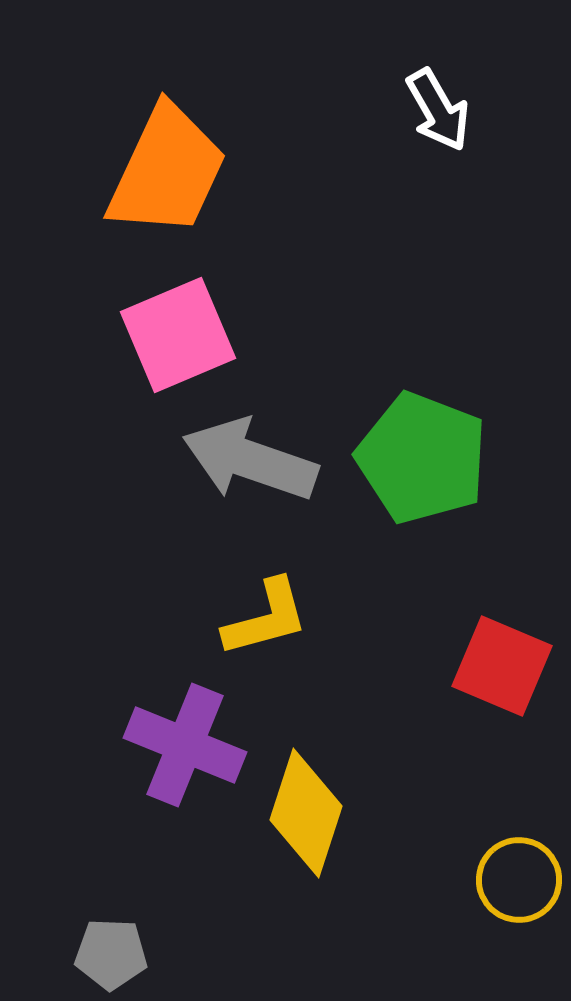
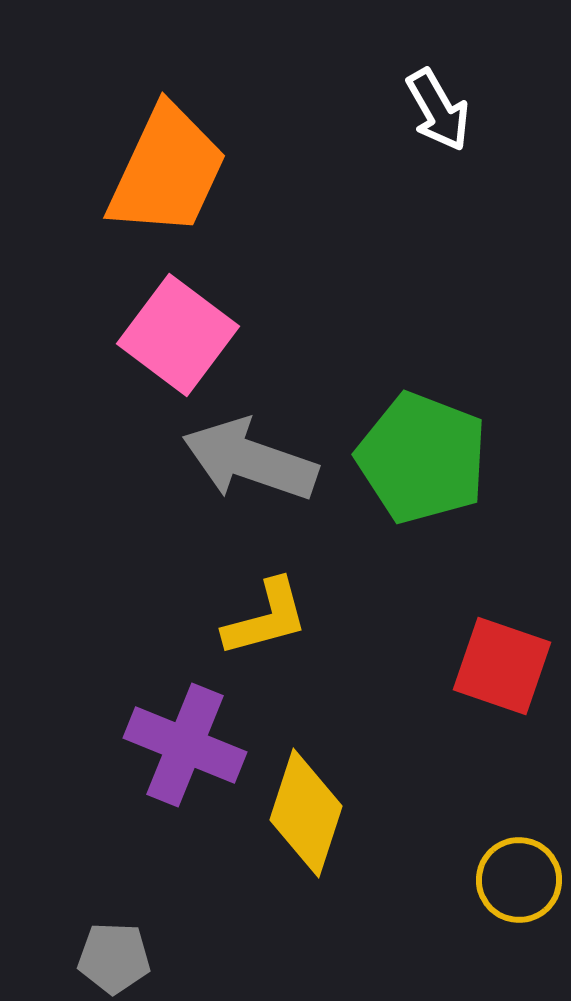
pink square: rotated 30 degrees counterclockwise
red square: rotated 4 degrees counterclockwise
gray pentagon: moved 3 px right, 4 px down
